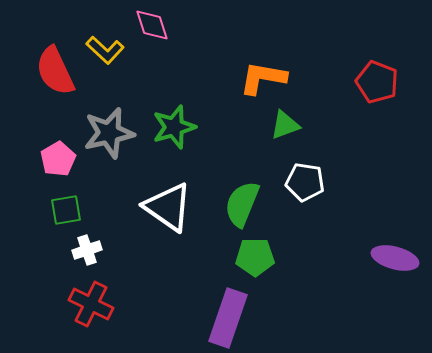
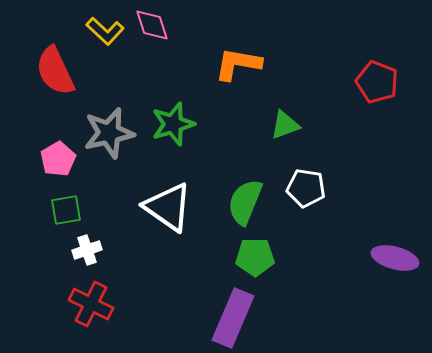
yellow L-shape: moved 19 px up
orange L-shape: moved 25 px left, 14 px up
green star: moved 1 px left, 3 px up
white pentagon: moved 1 px right, 6 px down
green semicircle: moved 3 px right, 2 px up
purple rectangle: moved 5 px right; rotated 4 degrees clockwise
